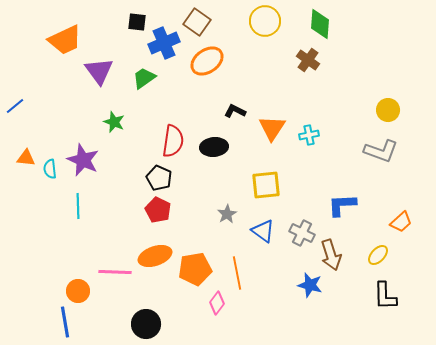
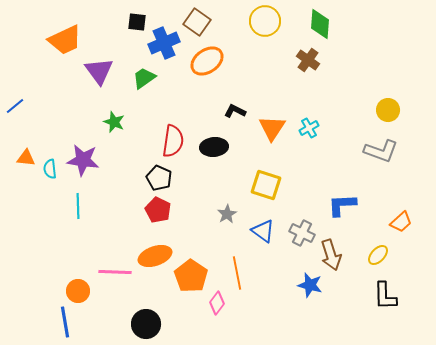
cyan cross at (309, 135): moved 7 px up; rotated 18 degrees counterclockwise
purple star at (83, 160): rotated 16 degrees counterclockwise
yellow square at (266, 185): rotated 24 degrees clockwise
orange pentagon at (195, 269): moved 4 px left, 7 px down; rotated 28 degrees counterclockwise
